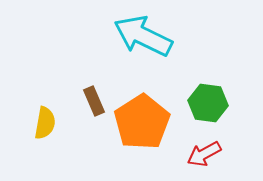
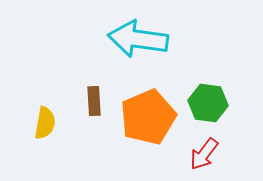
cyan arrow: moved 5 px left, 3 px down; rotated 18 degrees counterclockwise
brown rectangle: rotated 20 degrees clockwise
orange pentagon: moved 6 px right, 5 px up; rotated 10 degrees clockwise
red arrow: rotated 24 degrees counterclockwise
